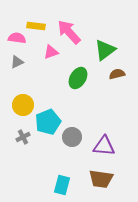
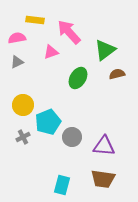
yellow rectangle: moved 1 px left, 6 px up
pink semicircle: rotated 18 degrees counterclockwise
brown trapezoid: moved 2 px right
